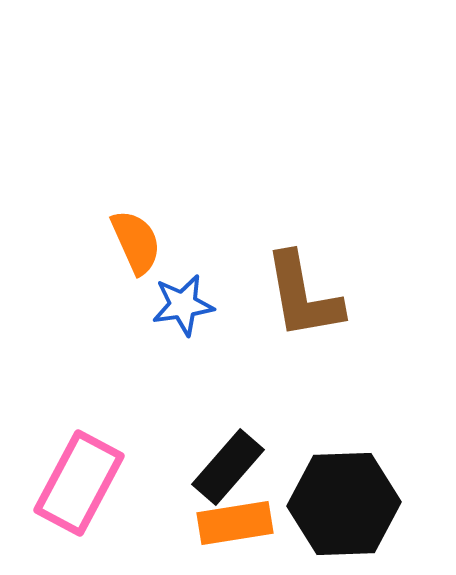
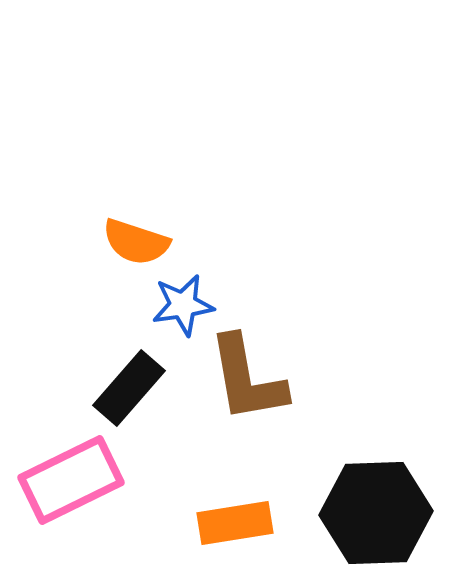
orange semicircle: rotated 132 degrees clockwise
brown L-shape: moved 56 px left, 83 px down
black rectangle: moved 99 px left, 79 px up
pink rectangle: moved 8 px left, 3 px up; rotated 36 degrees clockwise
black hexagon: moved 32 px right, 9 px down
